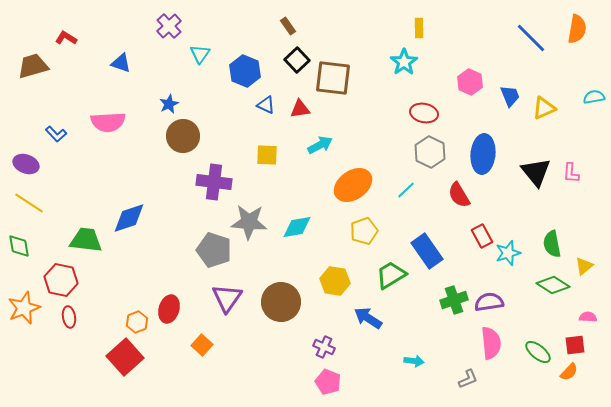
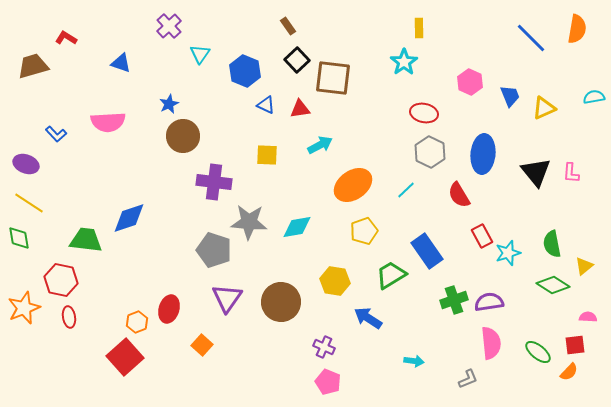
green diamond at (19, 246): moved 8 px up
